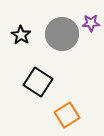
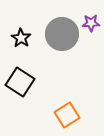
black star: moved 3 px down
black square: moved 18 px left
